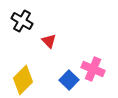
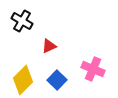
red triangle: moved 5 px down; rotated 49 degrees clockwise
blue square: moved 12 px left
